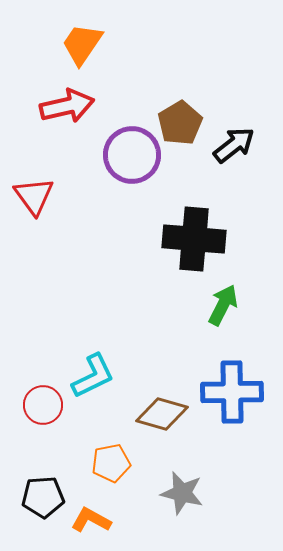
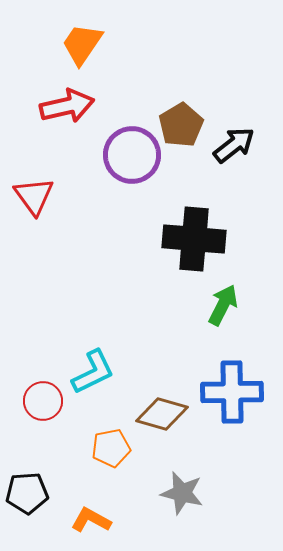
brown pentagon: moved 1 px right, 2 px down
cyan L-shape: moved 4 px up
red circle: moved 4 px up
orange pentagon: moved 15 px up
black pentagon: moved 16 px left, 4 px up
